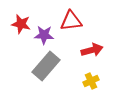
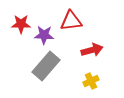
red star: rotated 12 degrees counterclockwise
